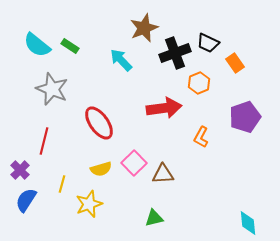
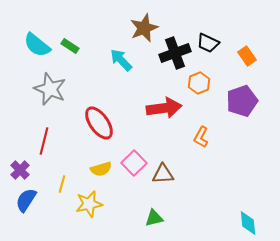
orange rectangle: moved 12 px right, 7 px up
gray star: moved 2 px left
purple pentagon: moved 3 px left, 16 px up
yellow star: rotated 8 degrees clockwise
